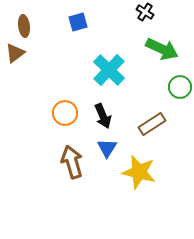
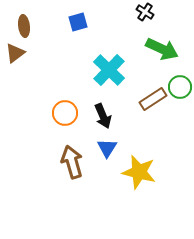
brown rectangle: moved 1 px right, 25 px up
